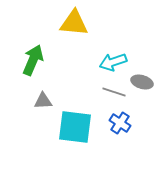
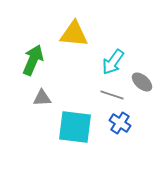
yellow triangle: moved 11 px down
cyan arrow: rotated 36 degrees counterclockwise
gray ellipse: rotated 25 degrees clockwise
gray line: moved 2 px left, 3 px down
gray triangle: moved 1 px left, 3 px up
